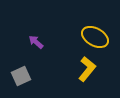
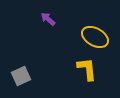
purple arrow: moved 12 px right, 23 px up
yellow L-shape: rotated 45 degrees counterclockwise
